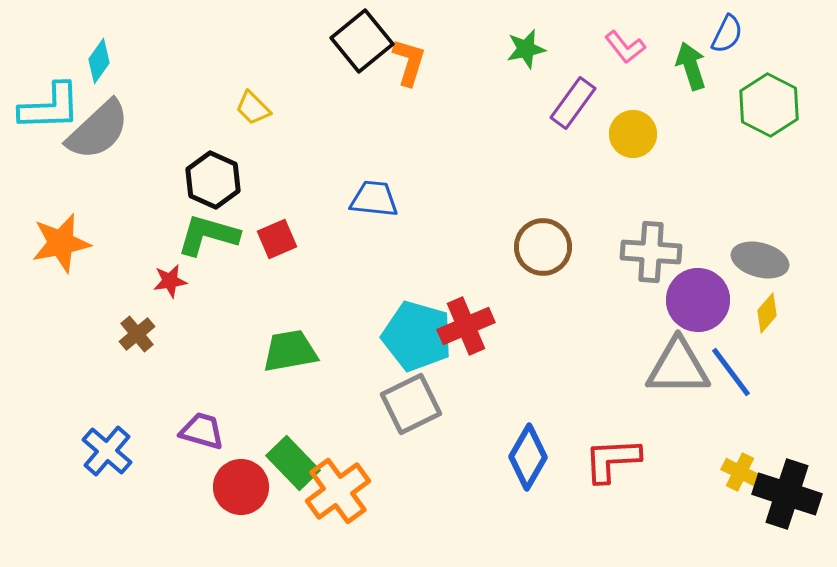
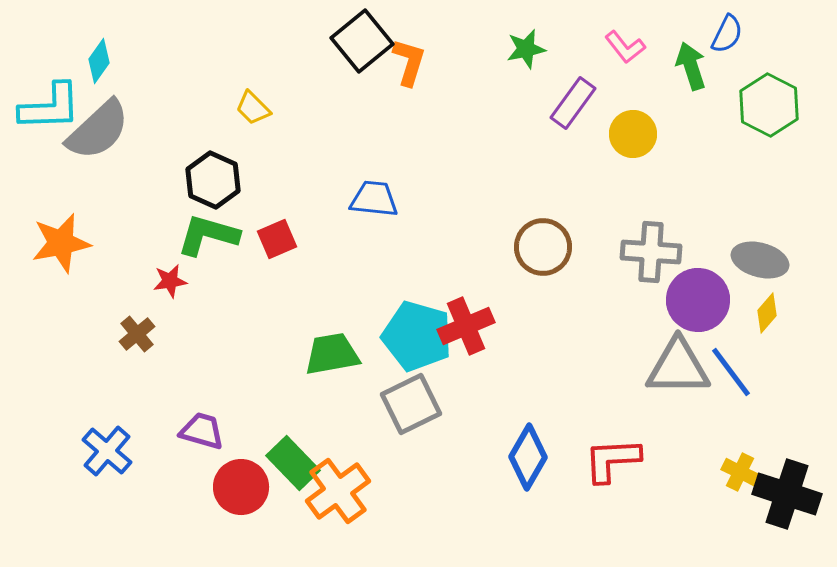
green trapezoid: moved 42 px right, 3 px down
